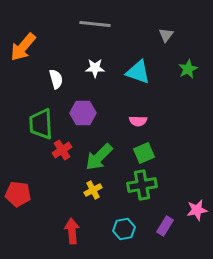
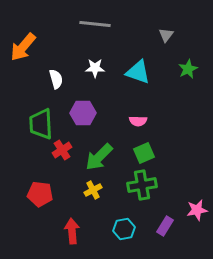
red pentagon: moved 22 px right
